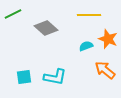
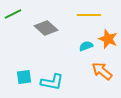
orange arrow: moved 3 px left, 1 px down
cyan L-shape: moved 3 px left, 5 px down
